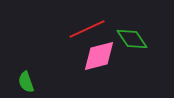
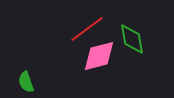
red line: rotated 12 degrees counterclockwise
green diamond: rotated 24 degrees clockwise
